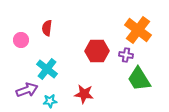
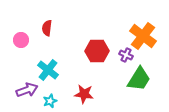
orange cross: moved 5 px right, 6 px down
purple cross: rotated 16 degrees clockwise
cyan cross: moved 1 px right, 1 px down
green trapezoid: rotated 116 degrees counterclockwise
cyan star: rotated 16 degrees counterclockwise
